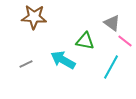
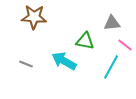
gray triangle: rotated 42 degrees counterclockwise
pink line: moved 4 px down
cyan arrow: moved 1 px right, 1 px down
gray line: rotated 48 degrees clockwise
